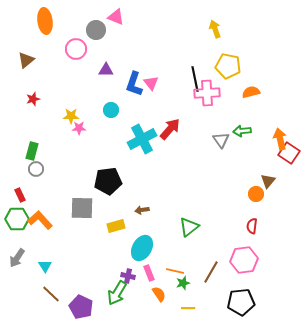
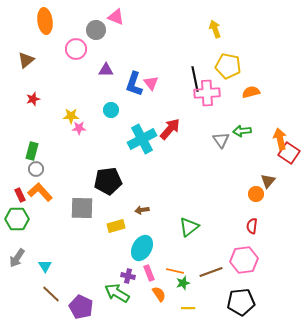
orange L-shape at (40, 220): moved 28 px up
brown line at (211, 272): rotated 40 degrees clockwise
green arrow at (117, 293): rotated 90 degrees clockwise
